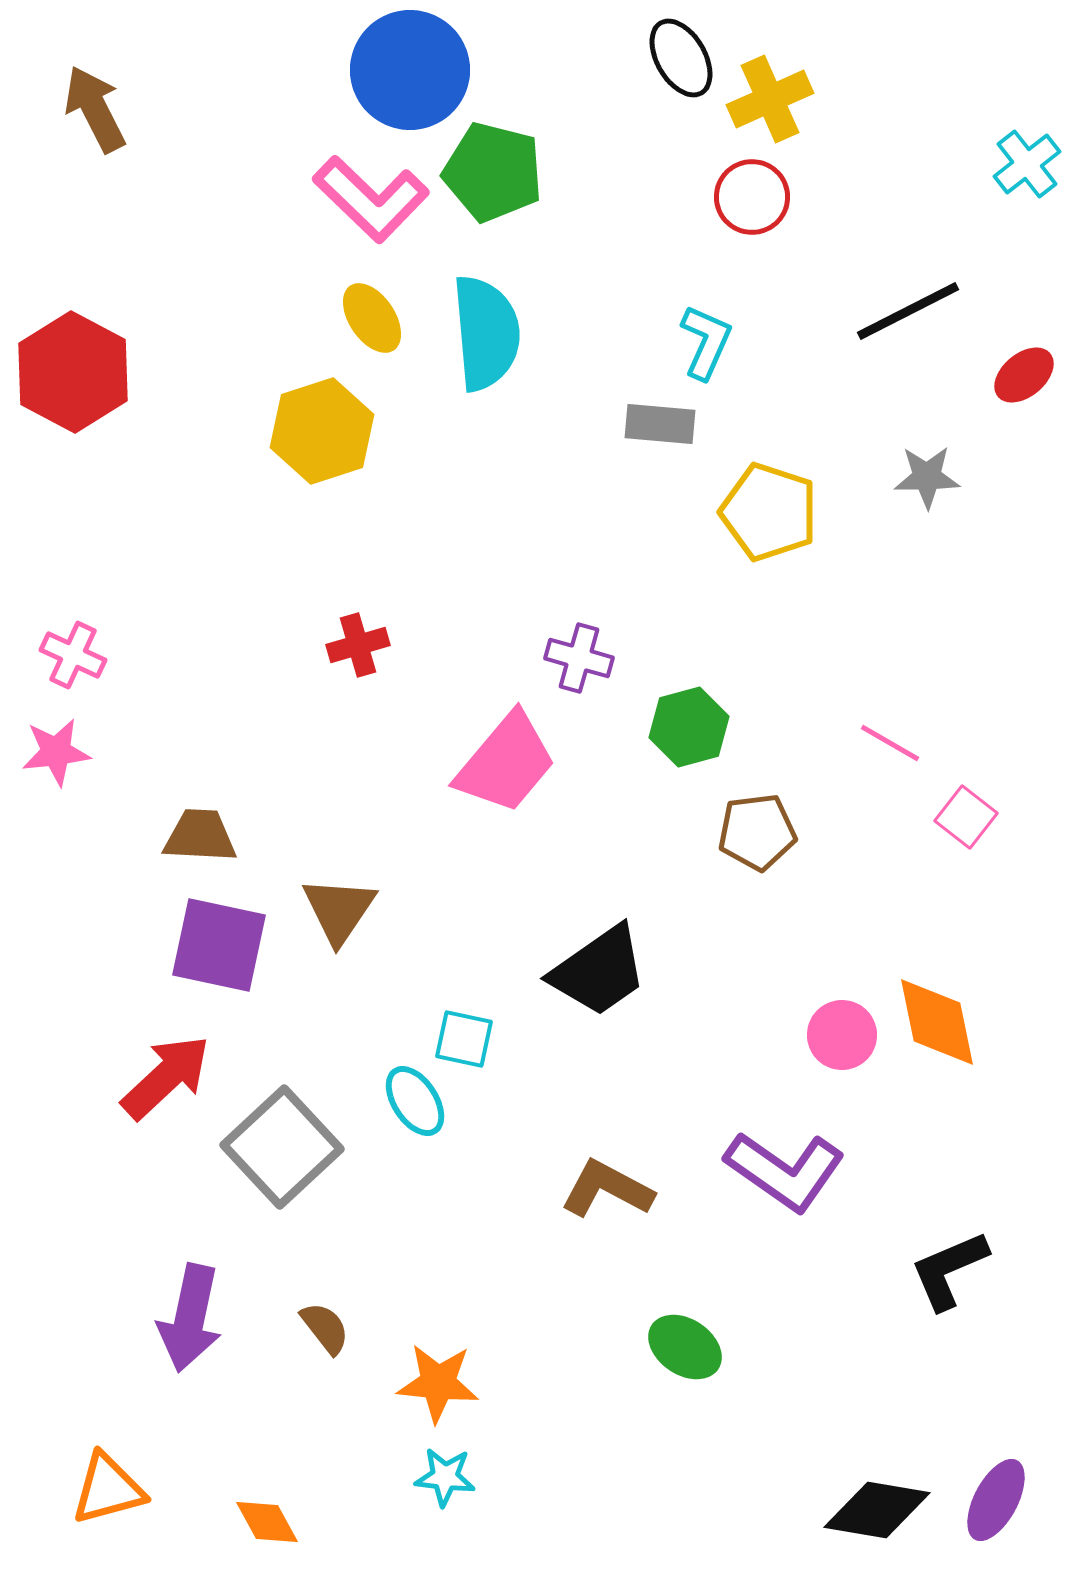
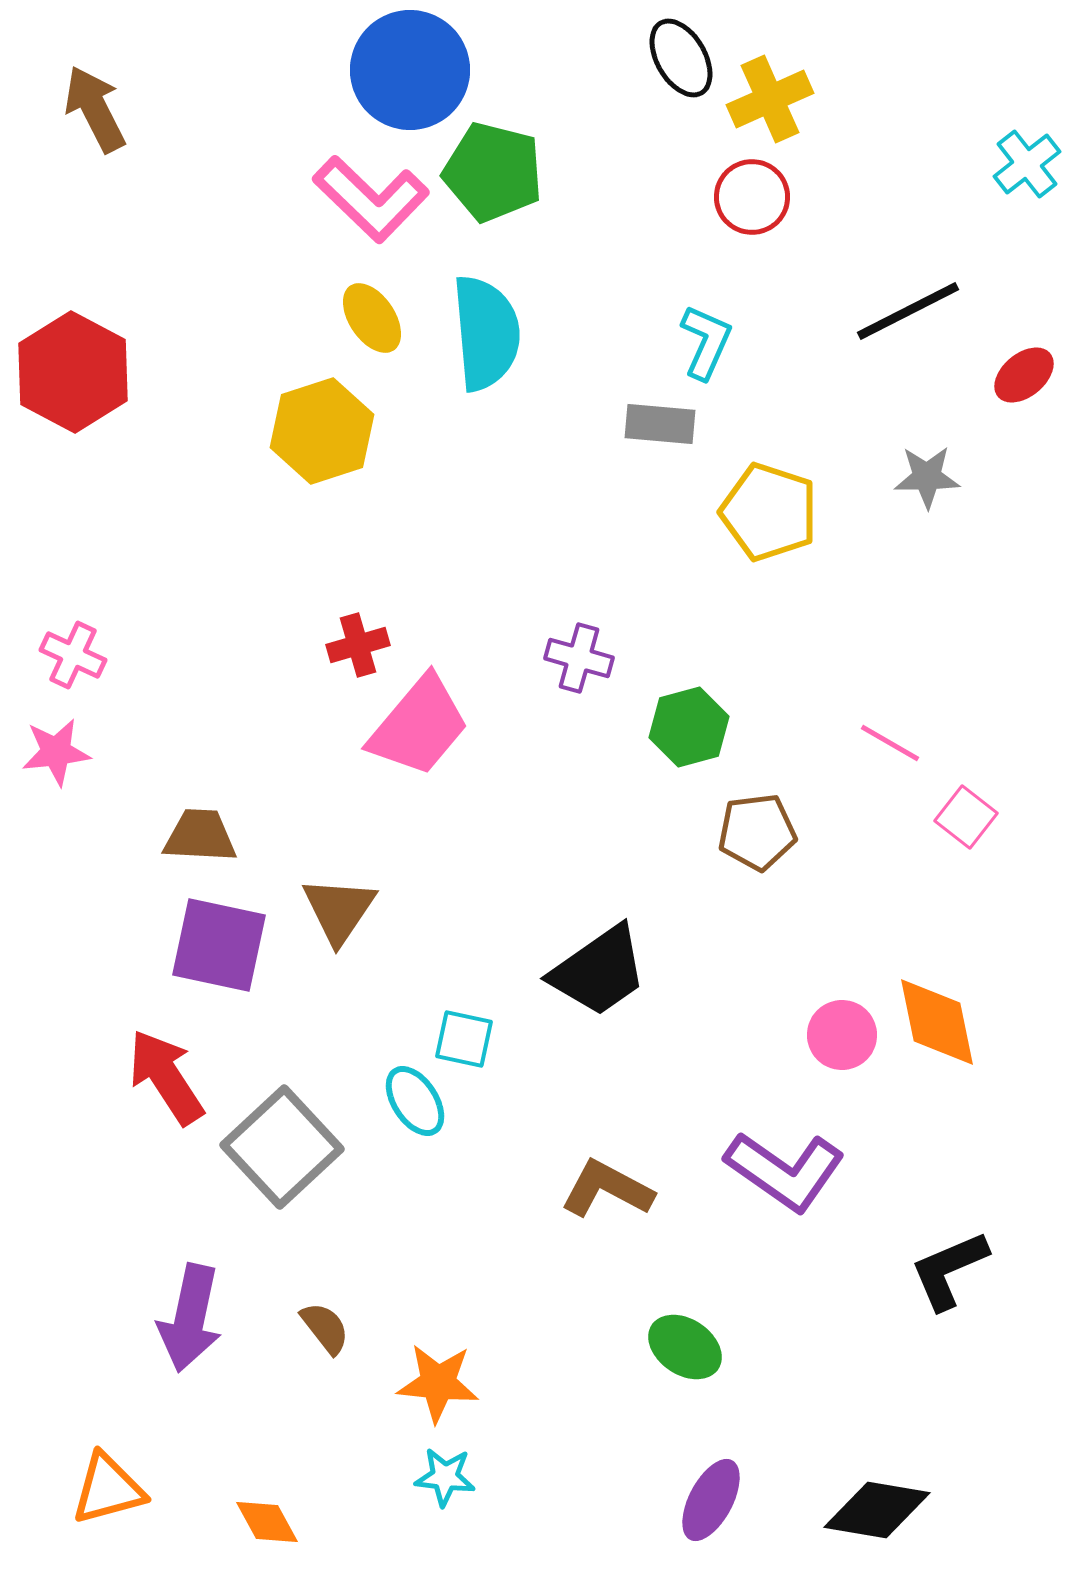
pink trapezoid at (506, 763): moved 87 px left, 37 px up
red arrow at (166, 1077): rotated 80 degrees counterclockwise
purple ellipse at (996, 1500): moved 285 px left
